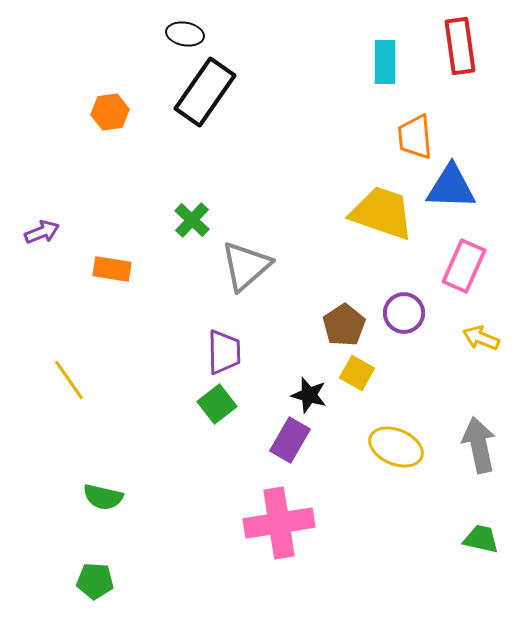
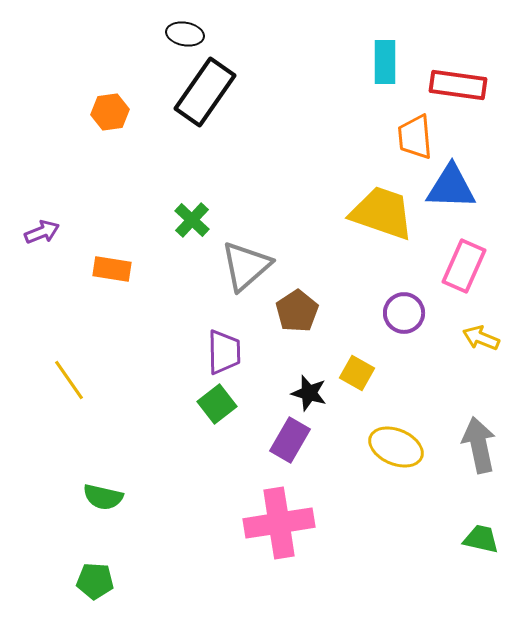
red rectangle: moved 2 px left, 39 px down; rotated 74 degrees counterclockwise
brown pentagon: moved 47 px left, 14 px up
black star: moved 2 px up
